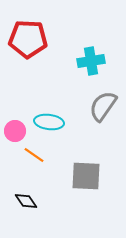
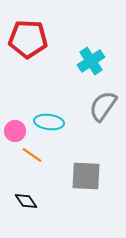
cyan cross: rotated 24 degrees counterclockwise
orange line: moved 2 px left
